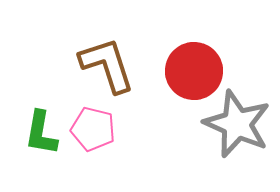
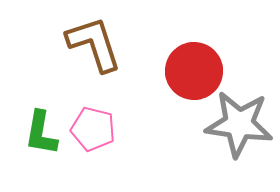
brown L-shape: moved 13 px left, 21 px up
gray star: moved 2 px right; rotated 16 degrees counterclockwise
